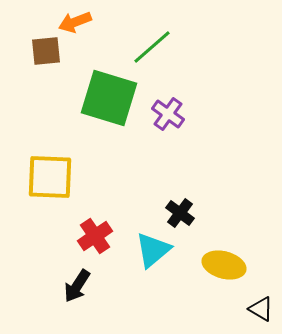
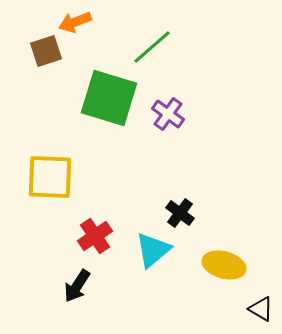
brown square: rotated 12 degrees counterclockwise
